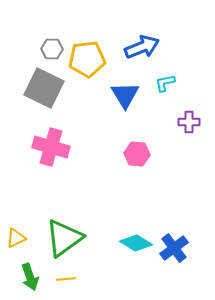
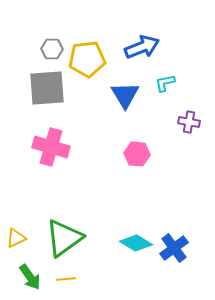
gray square: moved 3 px right; rotated 30 degrees counterclockwise
purple cross: rotated 10 degrees clockwise
green arrow: rotated 16 degrees counterclockwise
